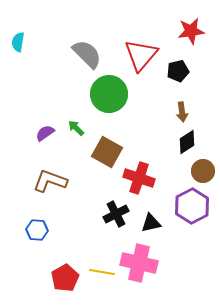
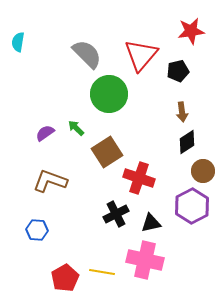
brown square: rotated 28 degrees clockwise
pink cross: moved 6 px right, 3 px up
